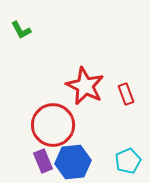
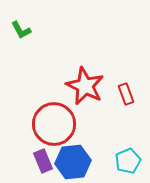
red circle: moved 1 px right, 1 px up
